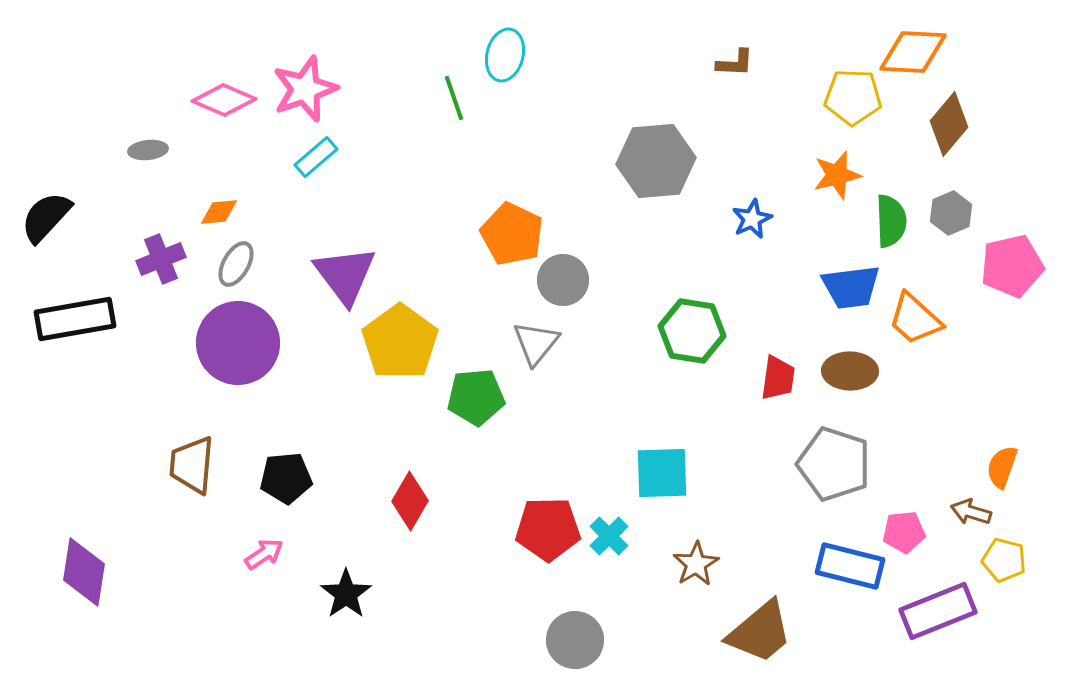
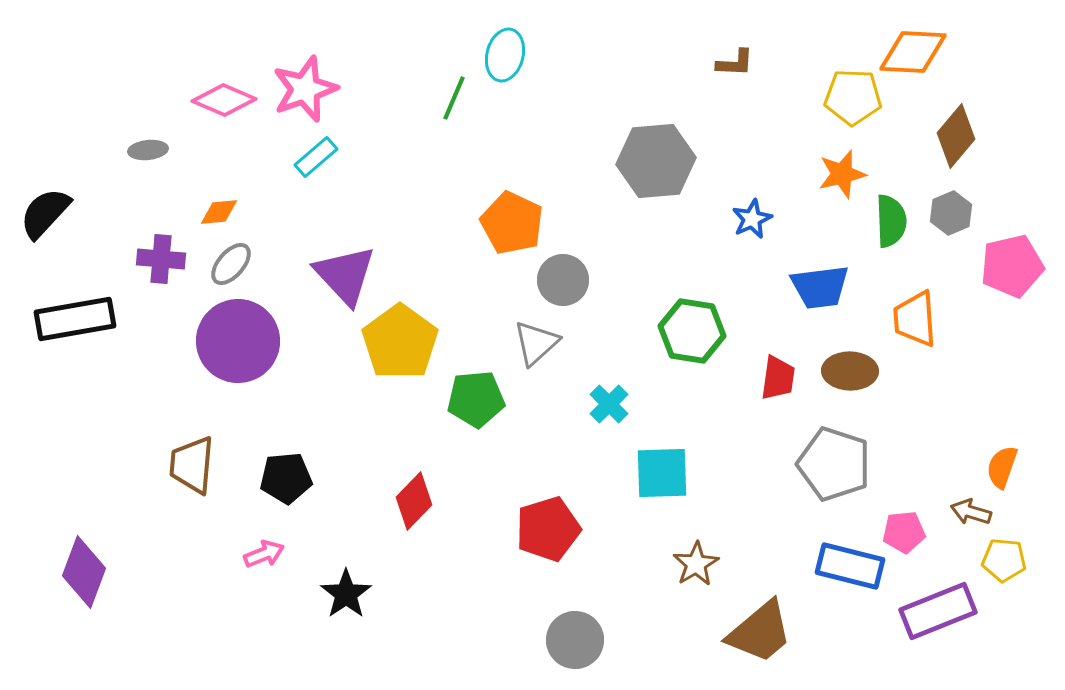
green line at (454, 98): rotated 42 degrees clockwise
brown diamond at (949, 124): moved 7 px right, 12 px down
orange star at (837, 175): moved 5 px right, 1 px up
black semicircle at (46, 217): moved 1 px left, 4 px up
orange pentagon at (512, 234): moved 11 px up
purple cross at (161, 259): rotated 27 degrees clockwise
gray ellipse at (236, 264): moved 5 px left; rotated 12 degrees clockwise
purple triangle at (345, 275): rotated 6 degrees counterclockwise
blue trapezoid at (851, 287): moved 31 px left
orange trapezoid at (915, 319): rotated 44 degrees clockwise
purple circle at (238, 343): moved 2 px up
gray triangle at (536, 343): rotated 9 degrees clockwise
green pentagon at (476, 397): moved 2 px down
red diamond at (410, 501): moved 4 px right; rotated 14 degrees clockwise
red pentagon at (548, 529): rotated 16 degrees counterclockwise
cyan cross at (609, 536): moved 132 px up
pink arrow at (264, 554): rotated 12 degrees clockwise
yellow pentagon at (1004, 560): rotated 9 degrees counterclockwise
purple diamond at (84, 572): rotated 12 degrees clockwise
